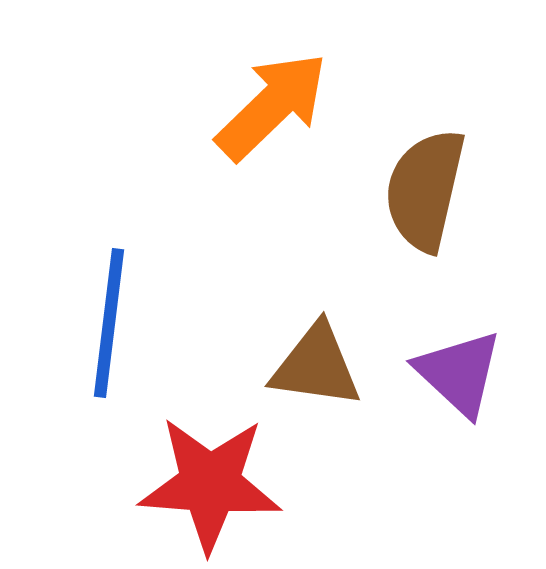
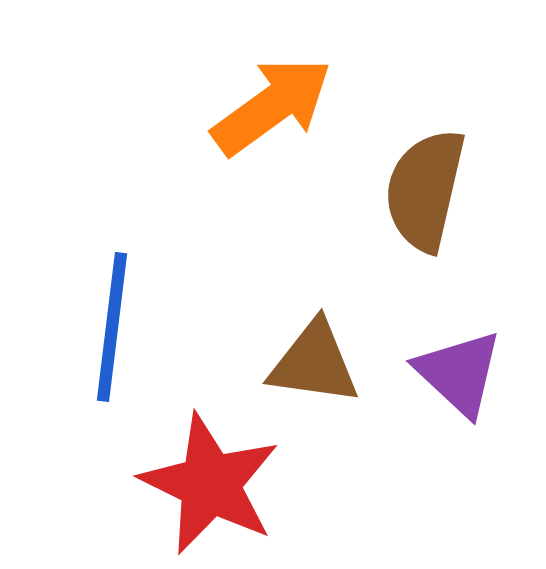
orange arrow: rotated 8 degrees clockwise
blue line: moved 3 px right, 4 px down
brown triangle: moved 2 px left, 3 px up
red star: rotated 22 degrees clockwise
